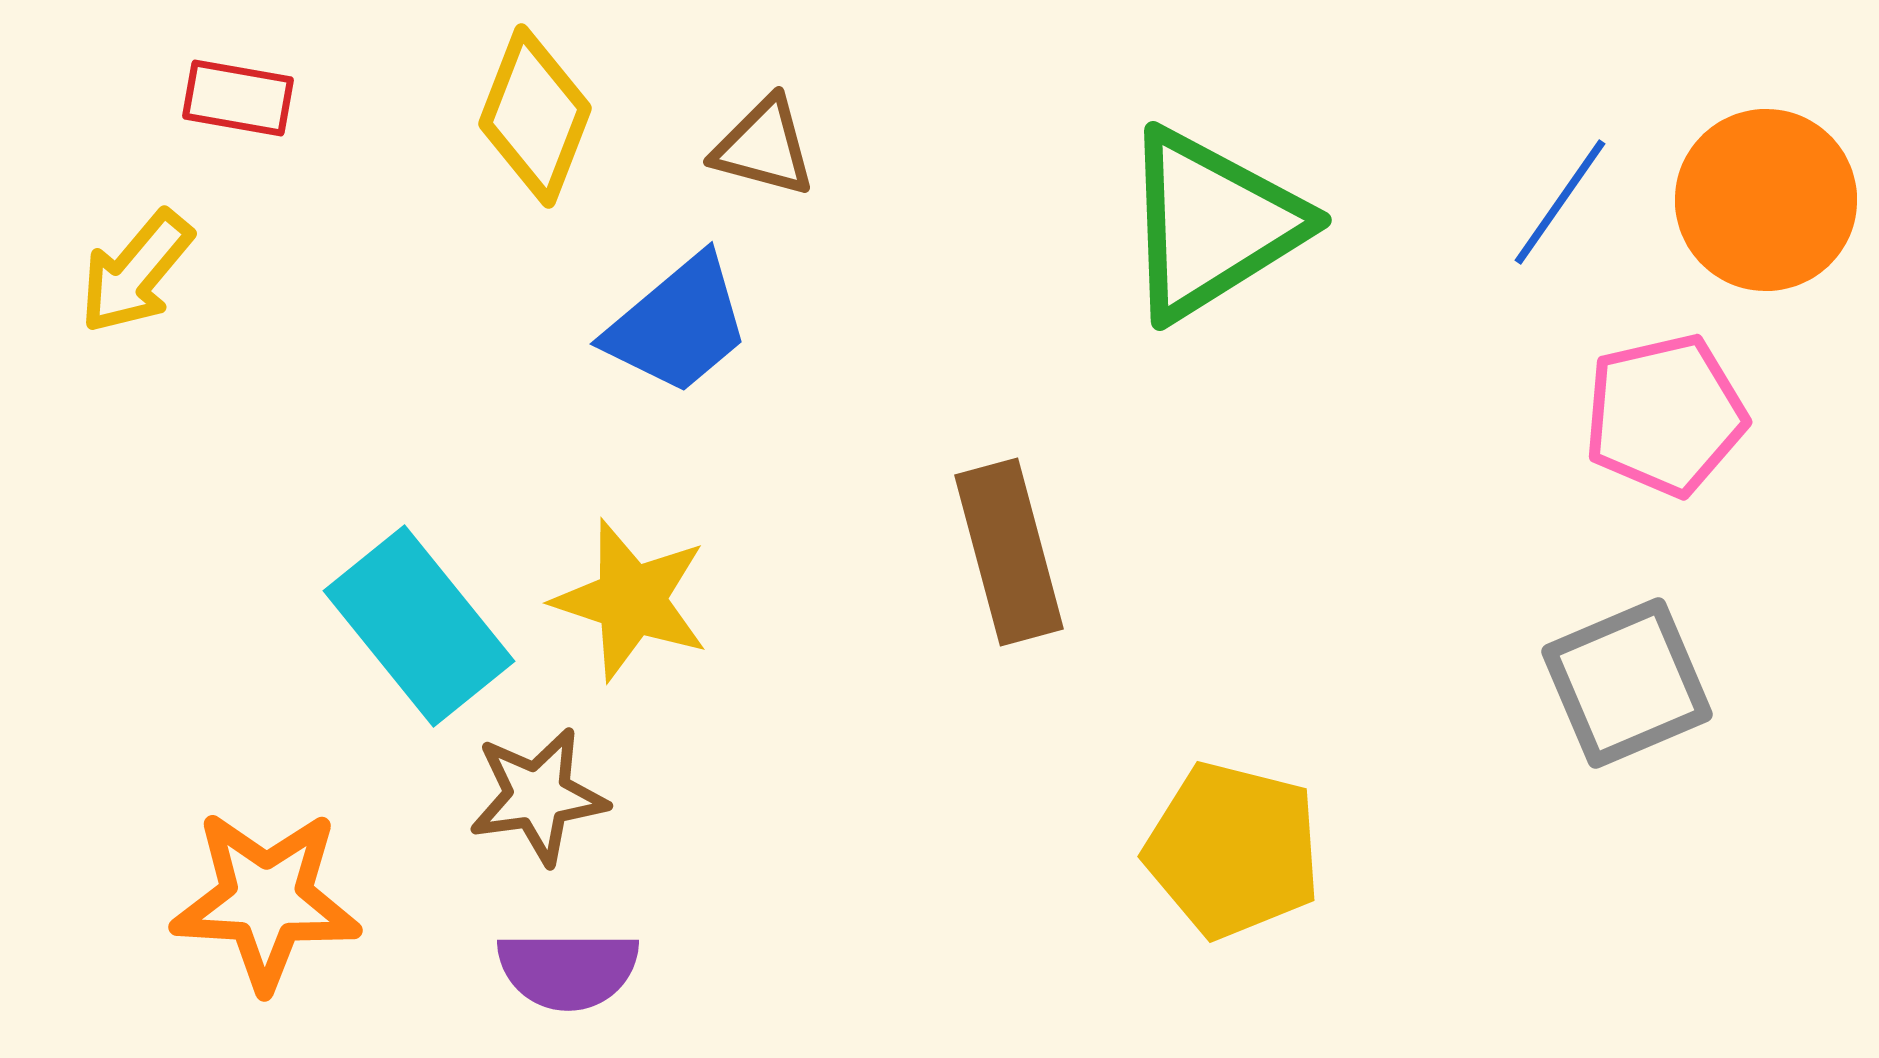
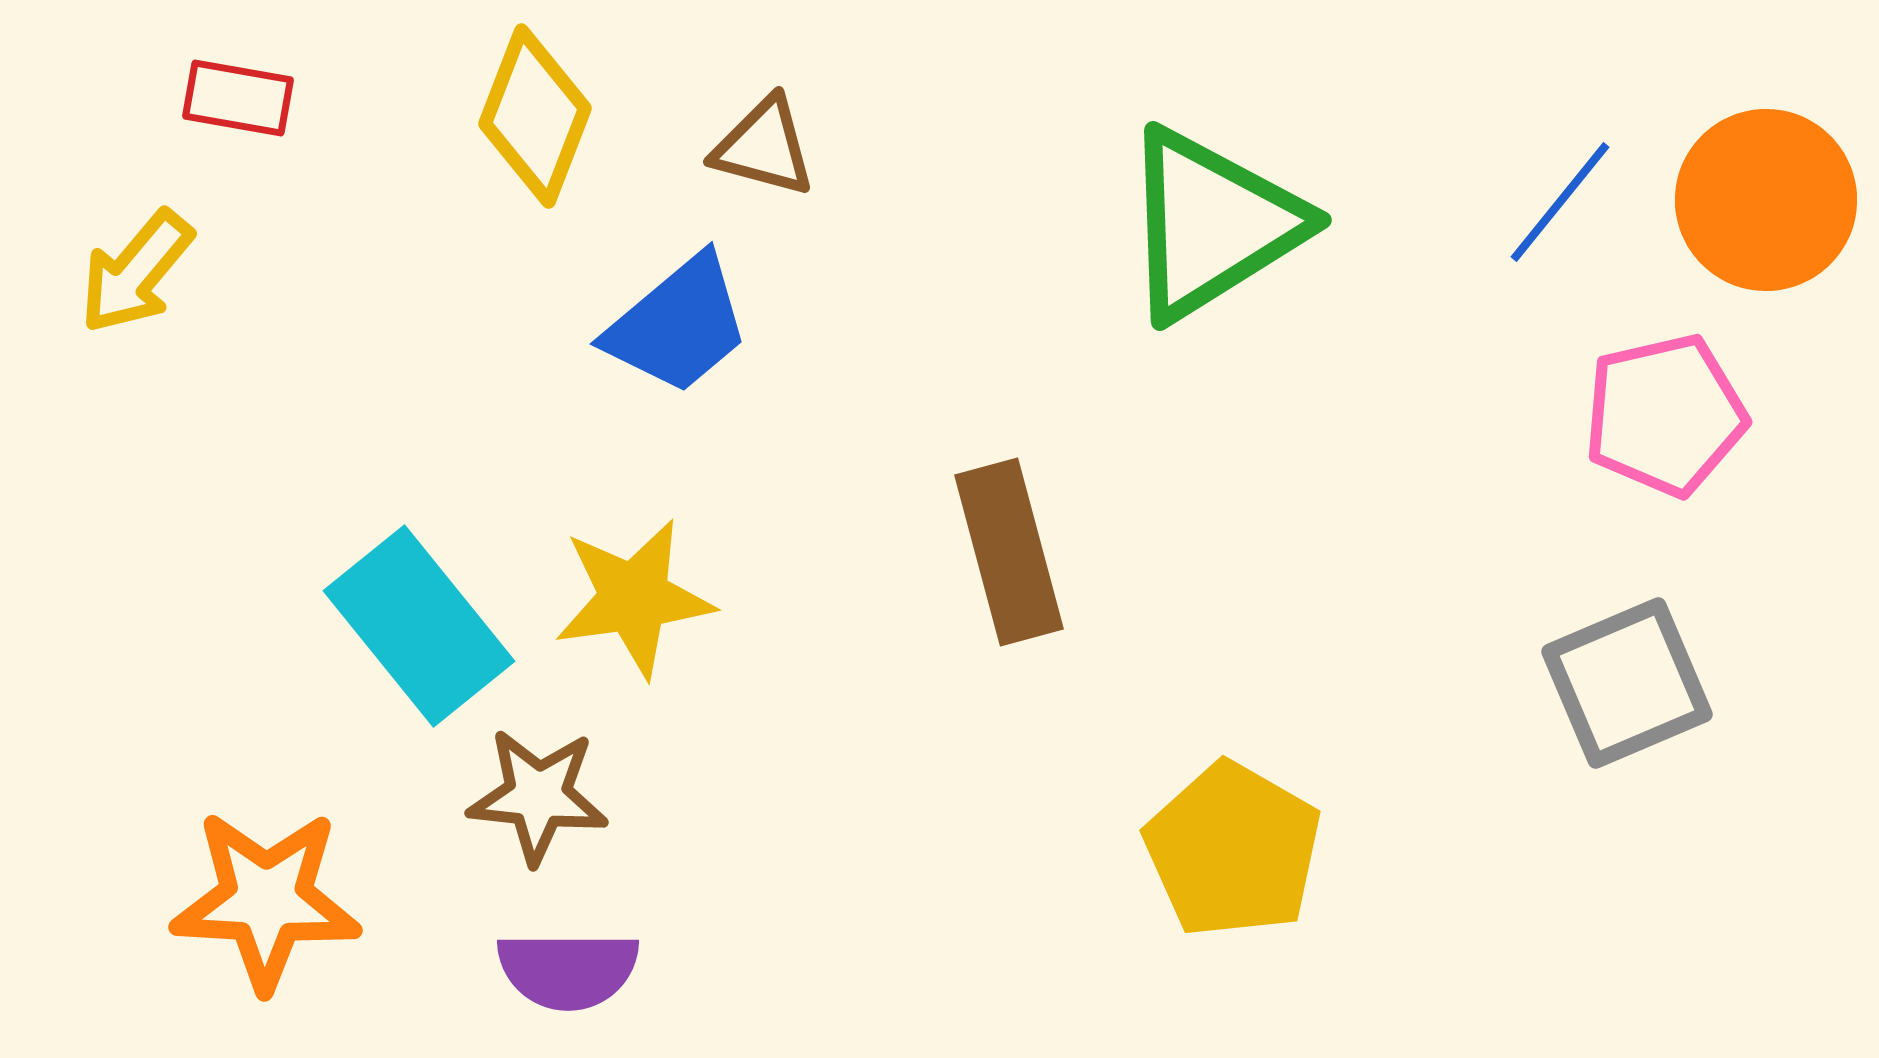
blue line: rotated 4 degrees clockwise
yellow star: moved 3 px right, 2 px up; rotated 26 degrees counterclockwise
brown star: rotated 14 degrees clockwise
yellow pentagon: rotated 16 degrees clockwise
